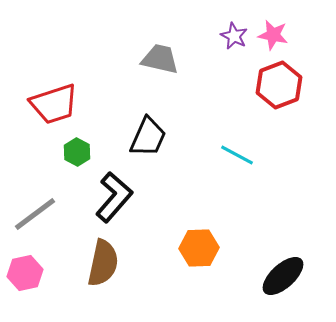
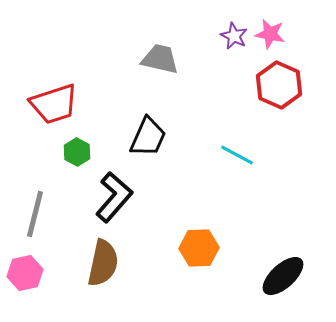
pink star: moved 3 px left, 1 px up
red hexagon: rotated 15 degrees counterclockwise
gray line: rotated 39 degrees counterclockwise
